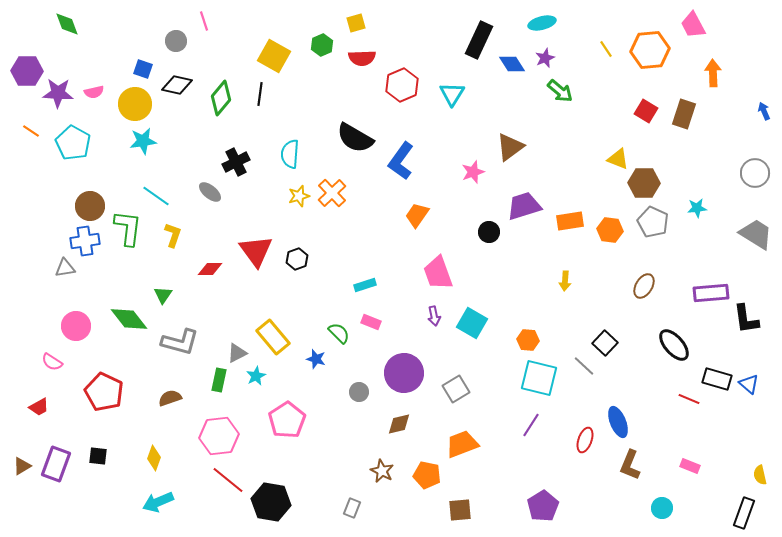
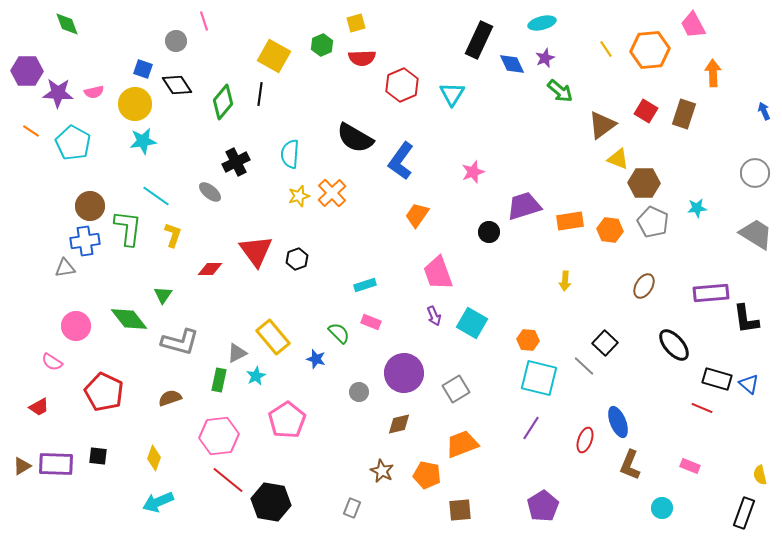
blue diamond at (512, 64): rotated 8 degrees clockwise
black diamond at (177, 85): rotated 44 degrees clockwise
green diamond at (221, 98): moved 2 px right, 4 px down
brown triangle at (510, 147): moved 92 px right, 22 px up
purple arrow at (434, 316): rotated 12 degrees counterclockwise
red line at (689, 399): moved 13 px right, 9 px down
purple line at (531, 425): moved 3 px down
purple rectangle at (56, 464): rotated 72 degrees clockwise
